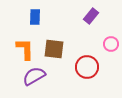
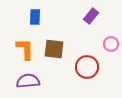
purple semicircle: moved 6 px left, 5 px down; rotated 25 degrees clockwise
